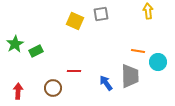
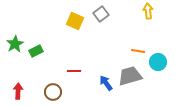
gray square: rotated 28 degrees counterclockwise
gray trapezoid: rotated 105 degrees counterclockwise
brown circle: moved 4 px down
